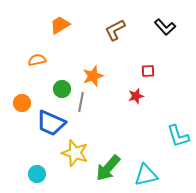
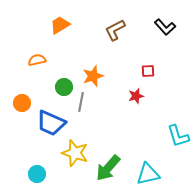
green circle: moved 2 px right, 2 px up
cyan triangle: moved 2 px right, 1 px up
